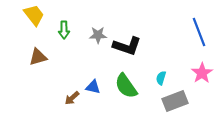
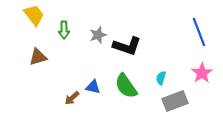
gray star: rotated 18 degrees counterclockwise
